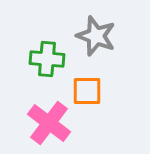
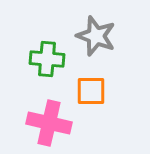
orange square: moved 4 px right
pink cross: rotated 24 degrees counterclockwise
